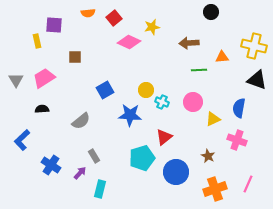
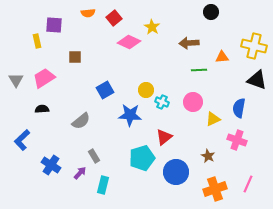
yellow star: rotated 28 degrees counterclockwise
cyan rectangle: moved 3 px right, 4 px up
